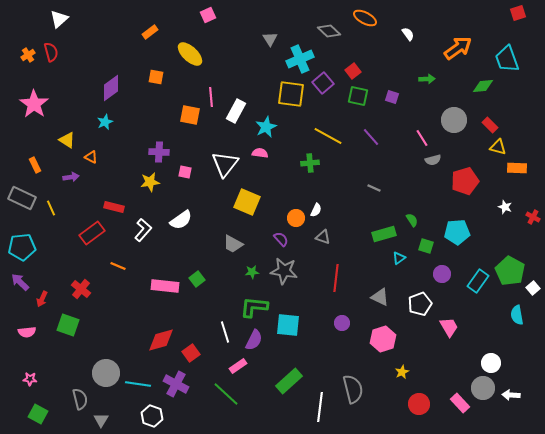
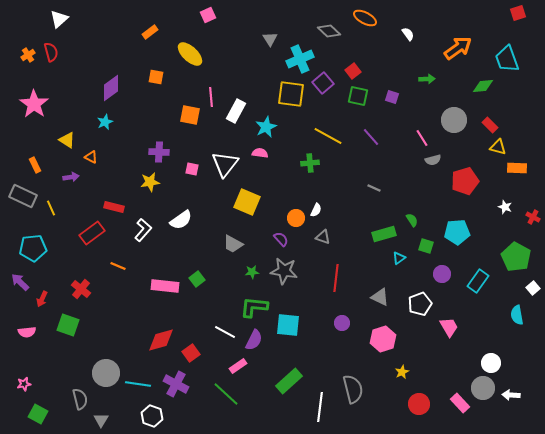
pink square at (185, 172): moved 7 px right, 3 px up
gray rectangle at (22, 198): moved 1 px right, 2 px up
cyan pentagon at (22, 247): moved 11 px right, 1 px down
green pentagon at (510, 271): moved 6 px right, 14 px up
white line at (225, 332): rotated 45 degrees counterclockwise
pink star at (30, 379): moved 6 px left, 5 px down; rotated 16 degrees counterclockwise
